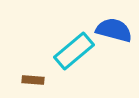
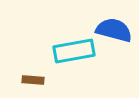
cyan rectangle: rotated 30 degrees clockwise
